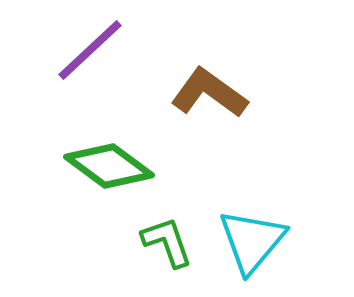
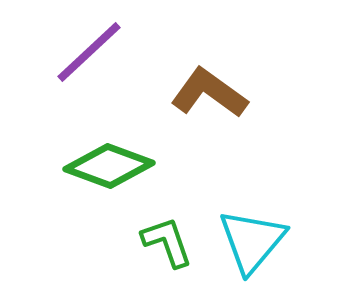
purple line: moved 1 px left, 2 px down
green diamond: rotated 16 degrees counterclockwise
